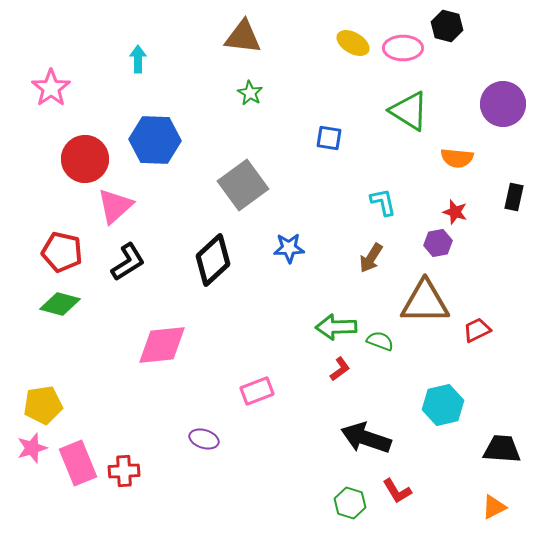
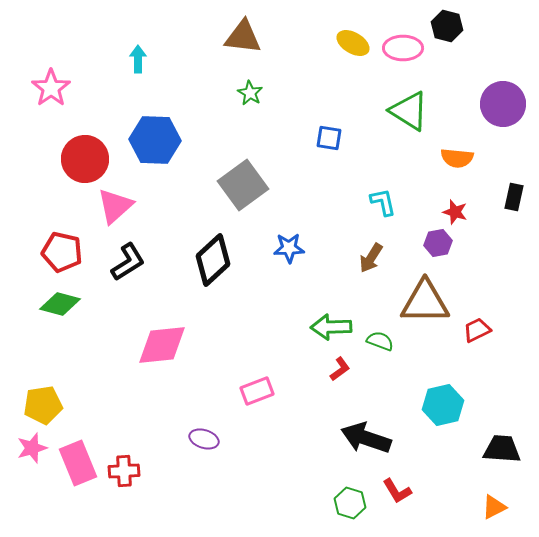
green arrow at (336, 327): moved 5 px left
